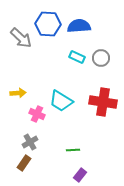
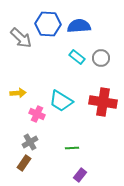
cyan rectangle: rotated 14 degrees clockwise
green line: moved 1 px left, 2 px up
